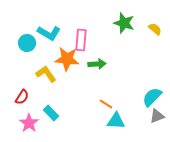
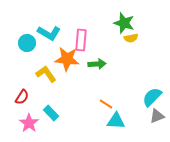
yellow semicircle: moved 24 px left, 9 px down; rotated 128 degrees clockwise
